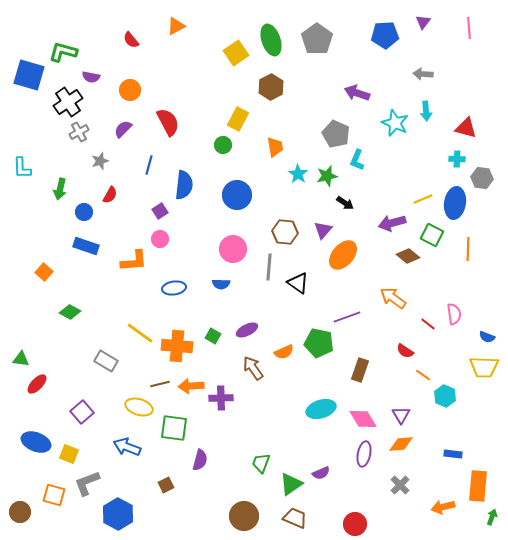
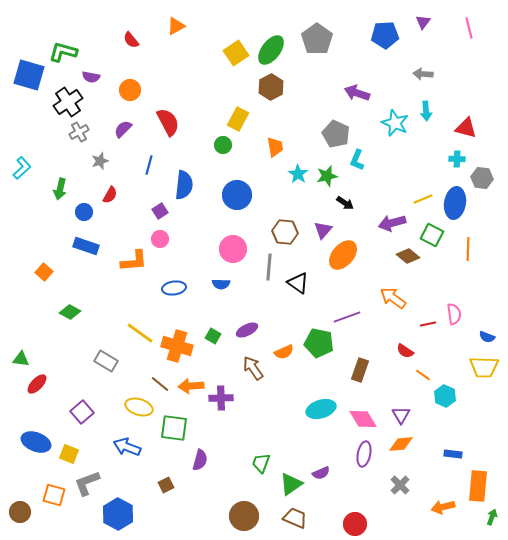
pink line at (469, 28): rotated 10 degrees counterclockwise
green ellipse at (271, 40): moved 10 px down; rotated 56 degrees clockwise
cyan L-shape at (22, 168): rotated 130 degrees counterclockwise
red line at (428, 324): rotated 49 degrees counterclockwise
orange cross at (177, 346): rotated 12 degrees clockwise
brown line at (160, 384): rotated 54 degrees clockwise
